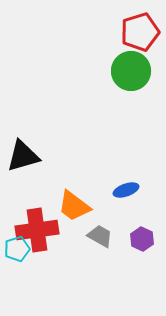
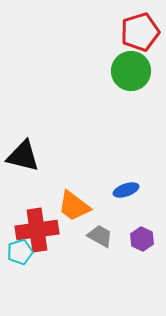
black triangle: rotated 30 degrees clockwise
cyan pentagon: moved 3 px right, 3 px down
